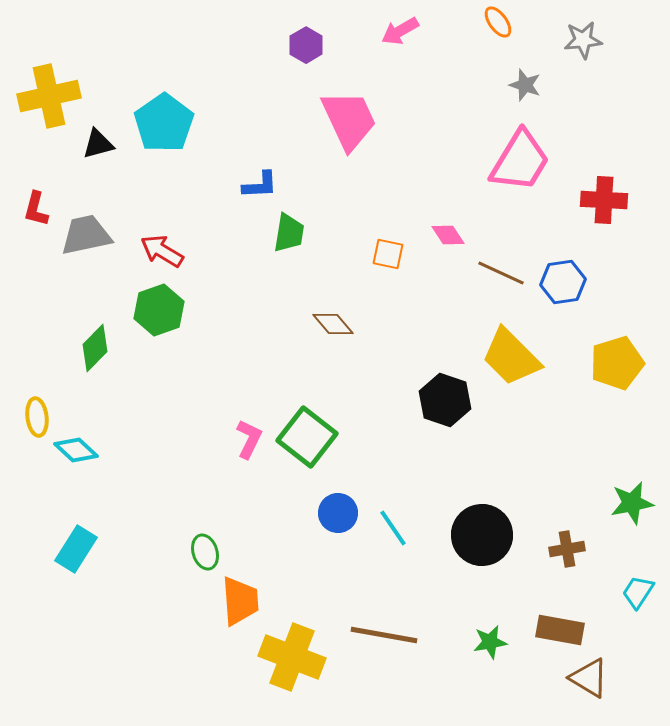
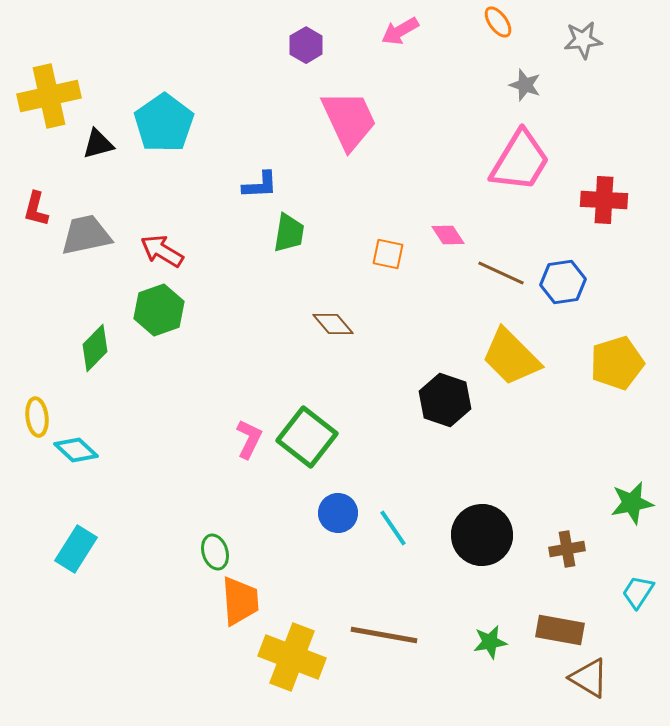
green ellipse at (205, 552): moved 10 px right
